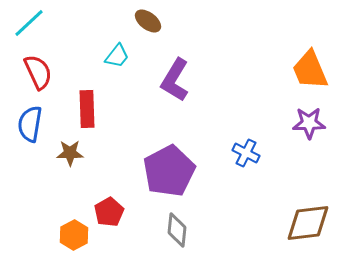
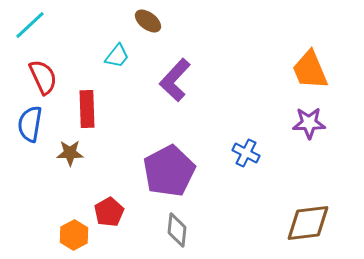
cyan line: moved 1 px right, 2 px down
red semicircle: moved 5 px right, 5 px down
purple L-shape: rotated 12 degrees clockwise
